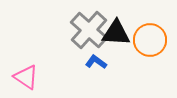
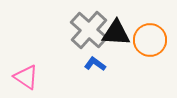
blue L-shape: moved 1 px left, 2 px down
